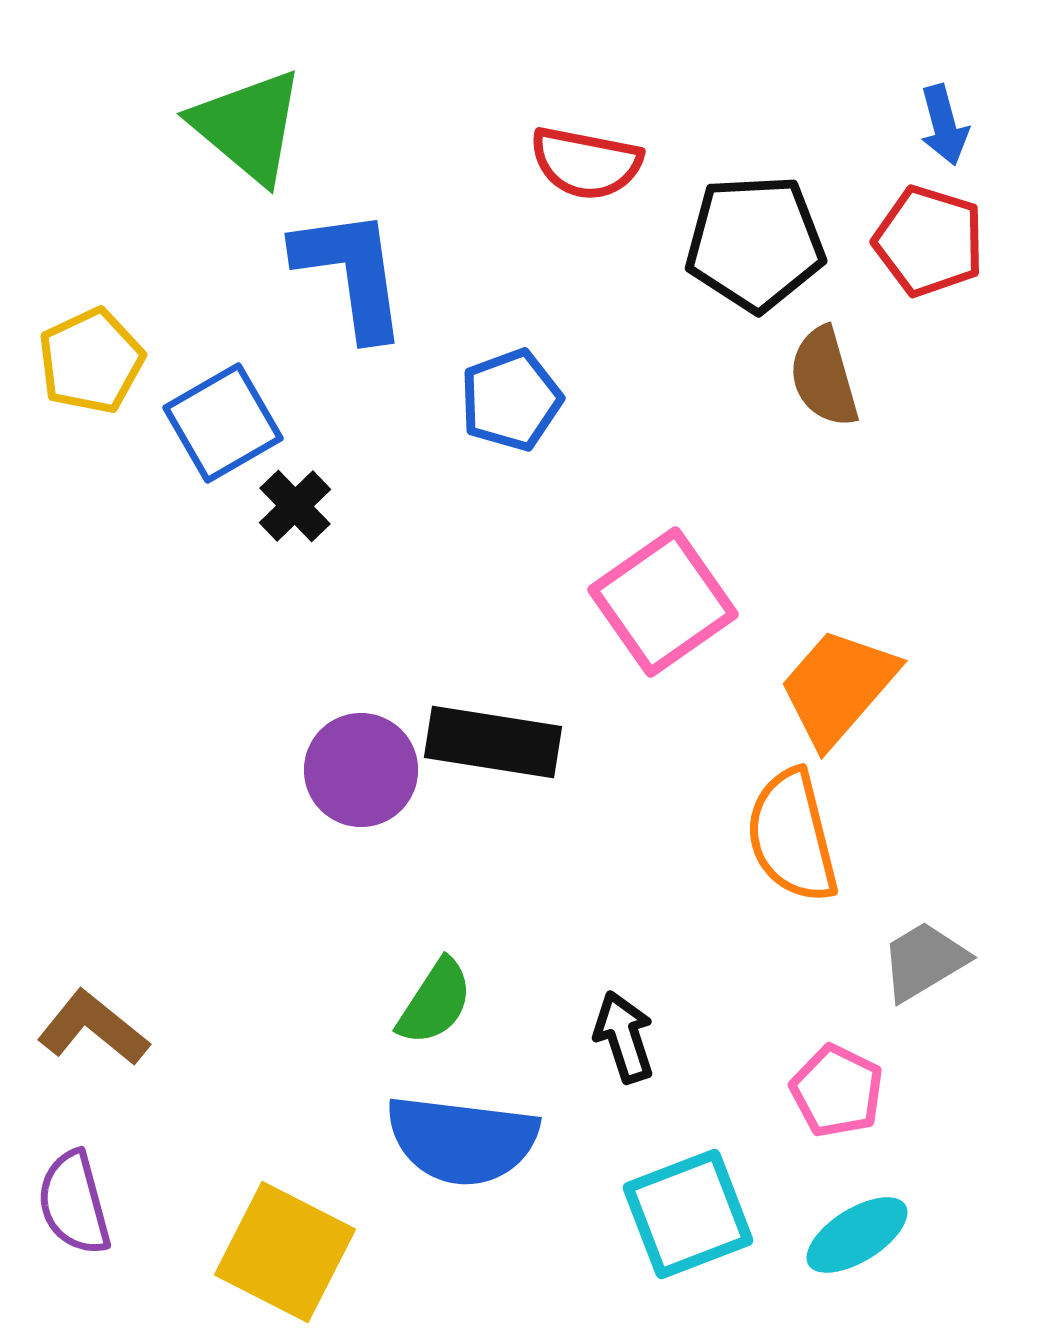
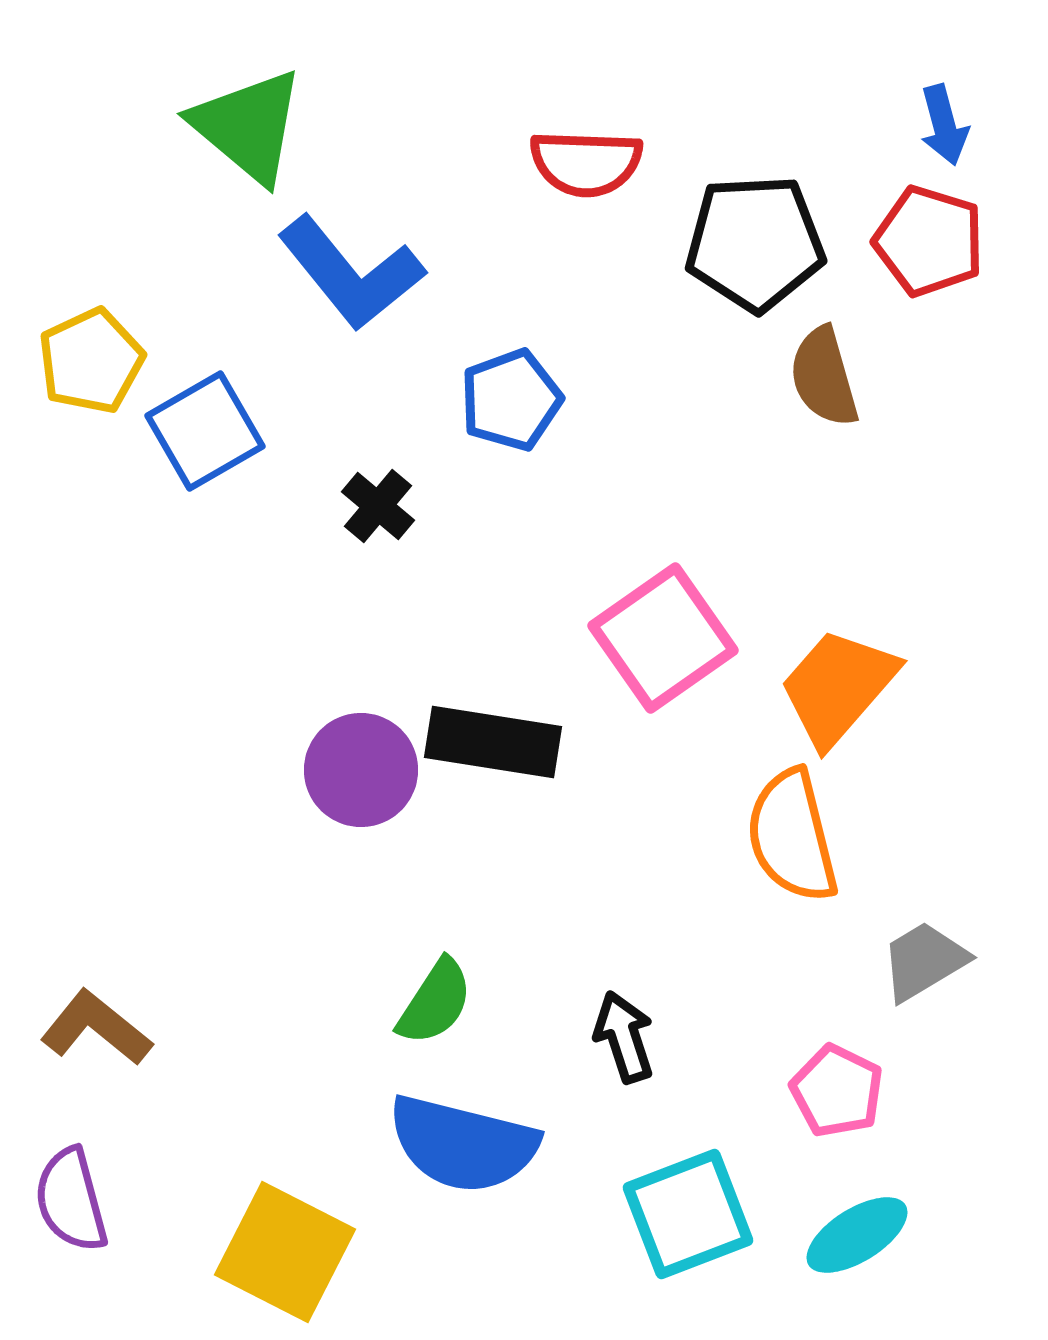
red semicircle: rotated 9 degrees counterclockwise
blue L-shape: rotated 149 degrees clockwise
blue square: moved 18 px left, 8 px down
black cross: moved 83 px right; rotated 6 degrees counterclockwise
pink square: moved 36 px down
brown L-shape: moved 3 px right
blue semicircle: moved 1 px right, 4 px down; rotated 7 degrees clockwise
purple semicircle: moved 3 px left, 3 px up
